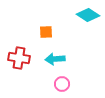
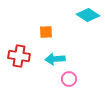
red cross: moved 2 px up
pink circle: moved 7 px right, 5 px up
